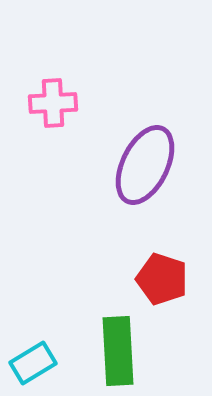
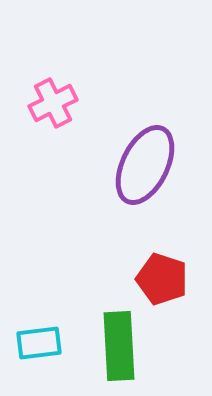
pink cross: rotated 24 degrees counterclockwise
green rectangle: moved 1 px right, 5 px up
cyan rectangle: moved 6 px right, 20 px up; rotated 24 degrees clockwise
